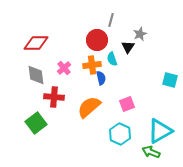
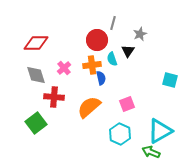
gray line: moved 2 px right, 3 px down
black triangle: moved 4 px down
gray diamond: rotated 10 degrees counterclockwise
